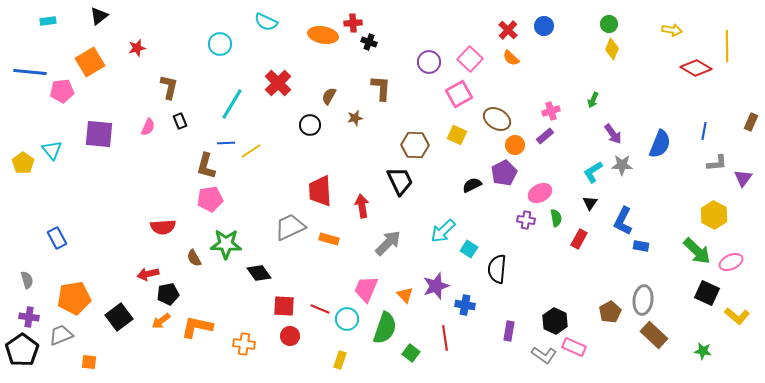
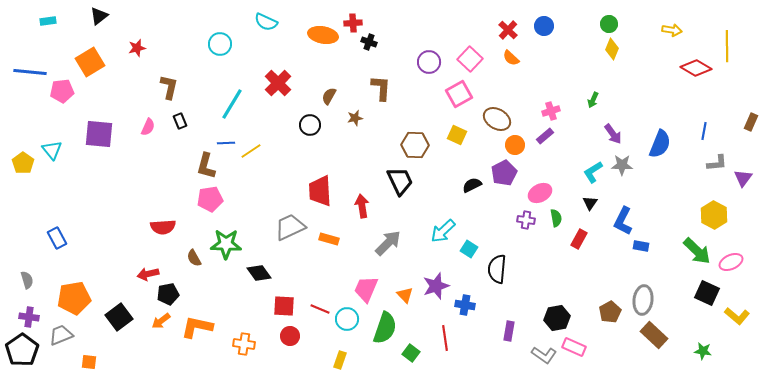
black hexagon at (555, 321): moved 2 px right, 3 px up; rotated 25 degrees clockwise
